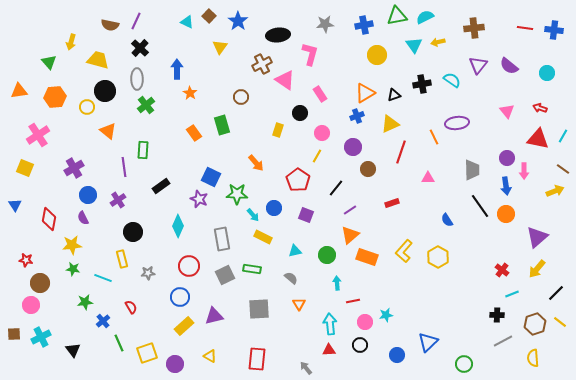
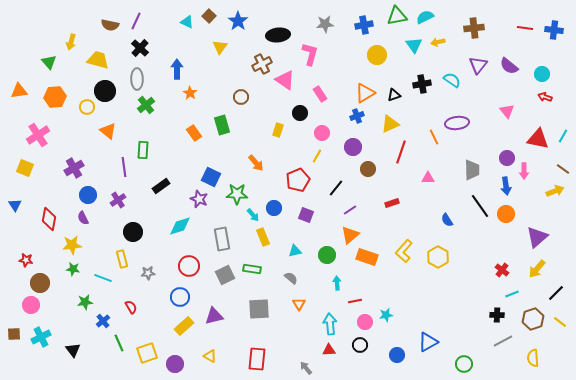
cyan circle at (547, 73): moved 5 px left, 1 px down
red arrow at (540, 108): moved 5 px right, 11 px up
red pentagon at (298, 180): rotated 15 degrees clockwise
cyan diamond at (178, 226): moved 2 px right; rotated 50 degrees clockwise
yellow rectangle at (263, 237): rotated 42 degrees clockwise
red line at (353, 301): moved 2 px right
brown hexagon at (535, 324): moved 2 px left, 5 px up
blue triangle at (428, 342): rotated 15 degrees clockwise
